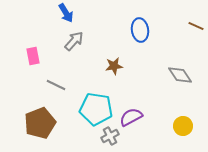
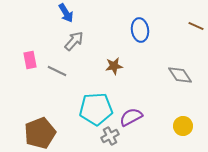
pink rectangle: moved 3 px left, 4 px down
gray line: moved 1 px right, 14 px up
cyan pentagon: rotated 12 degrees counterclockwise
brown pentagon: moved 10 px down
